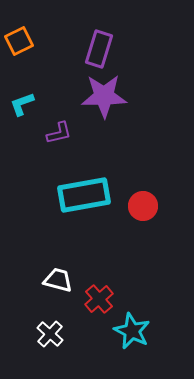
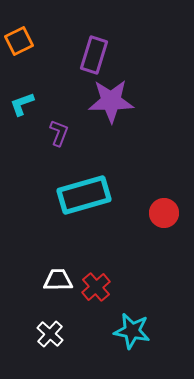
purple rectangle: moved 5 px left, 6 px down
purple star: moved 7 px right, 5 px down
purple L-shape: rotated 56 degrees counterclockwise
cyan rectangle: rotated 6 degrees counterclockwise
red circle: moved 21 px right, 7 px down
white trapezoid: rotated 16 degrees counterclockwise
red cross: moved 3 px left, 12 px up
cyan star: rotated 15 degrees counterclockwise
